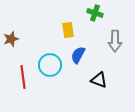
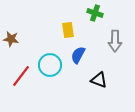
brown star: rotated 28 degrees clockwise
red line: moved 2 px left, 1 px up; rotated 45 degrees clockwise
